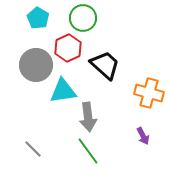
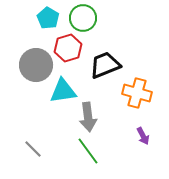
cyan pentagon: moved 10 px right
red hexagon: rotated 8 degrees clockwise
black trapezoid: rotated 64 degrees counterclockwise
orange cross: moved 12 px left
